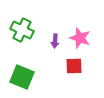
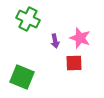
green cross: moved 6 px right, 11 px up
purple arrow: rotated 16 degrees counterclockwise
red square: moved 3 px up
